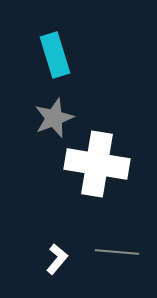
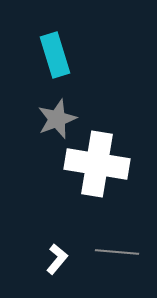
gray star: moved 3 px right, 1 px down
